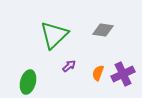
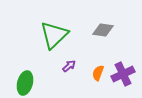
green ellipse: moved 3 px left, 1 px down
